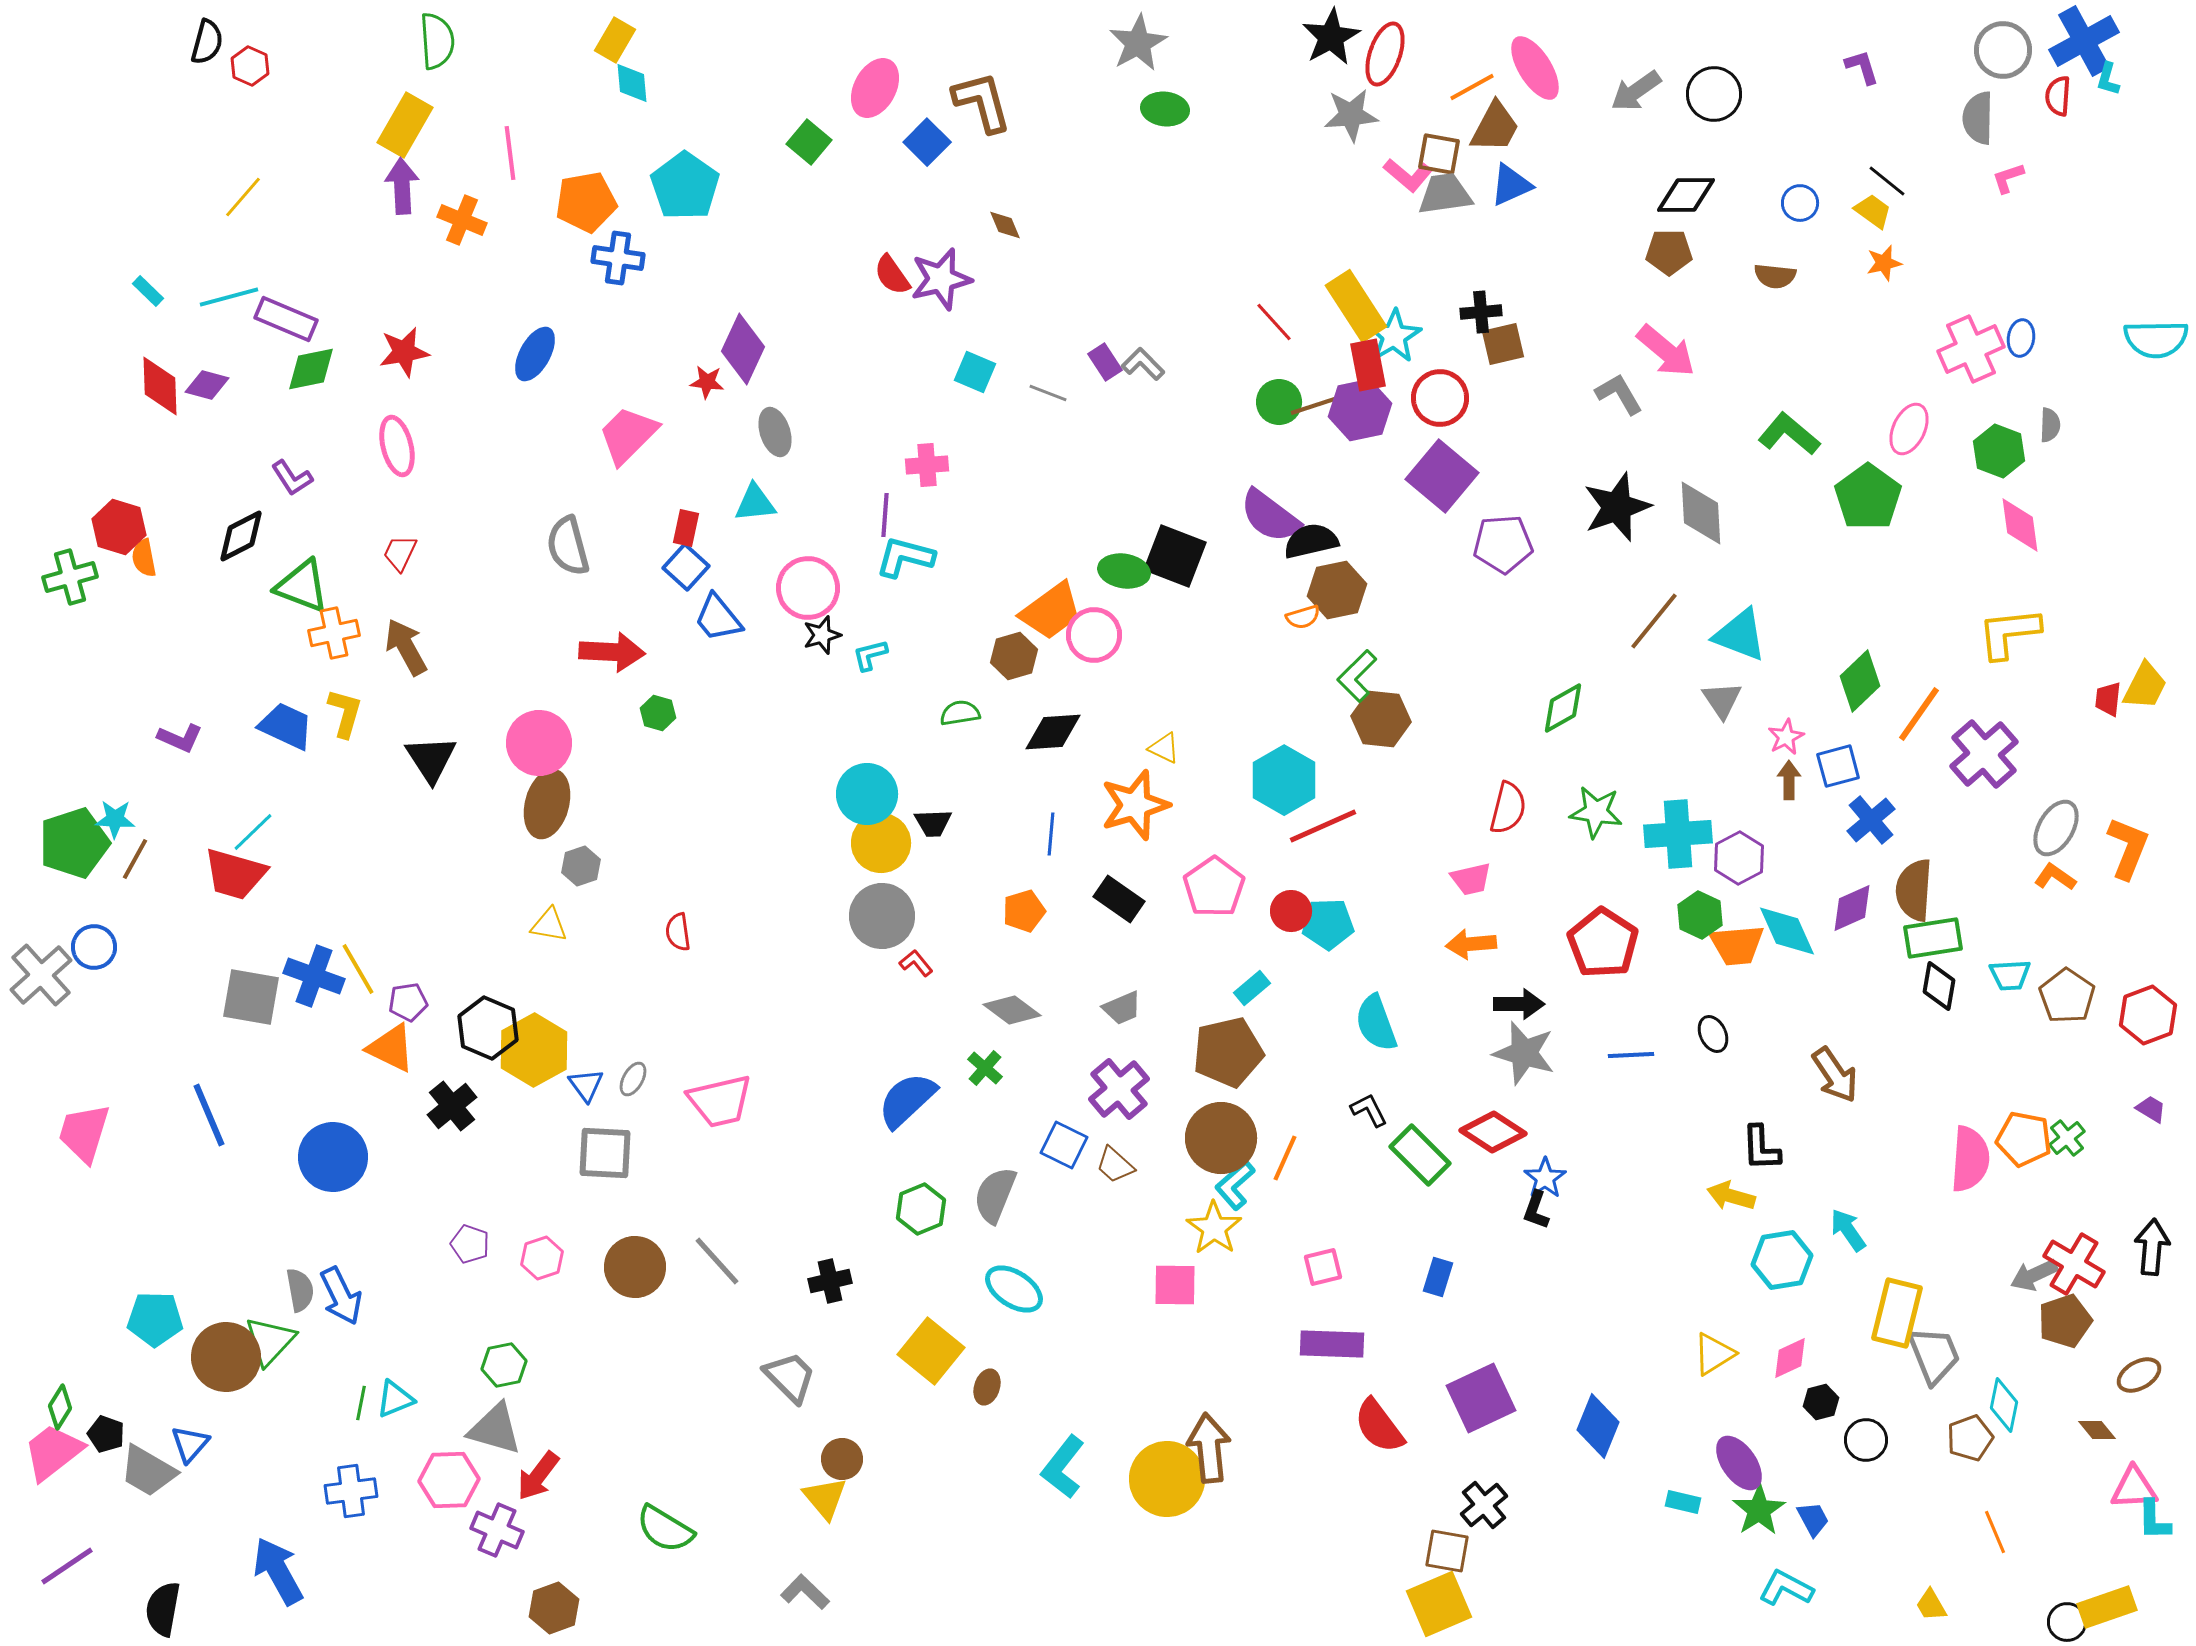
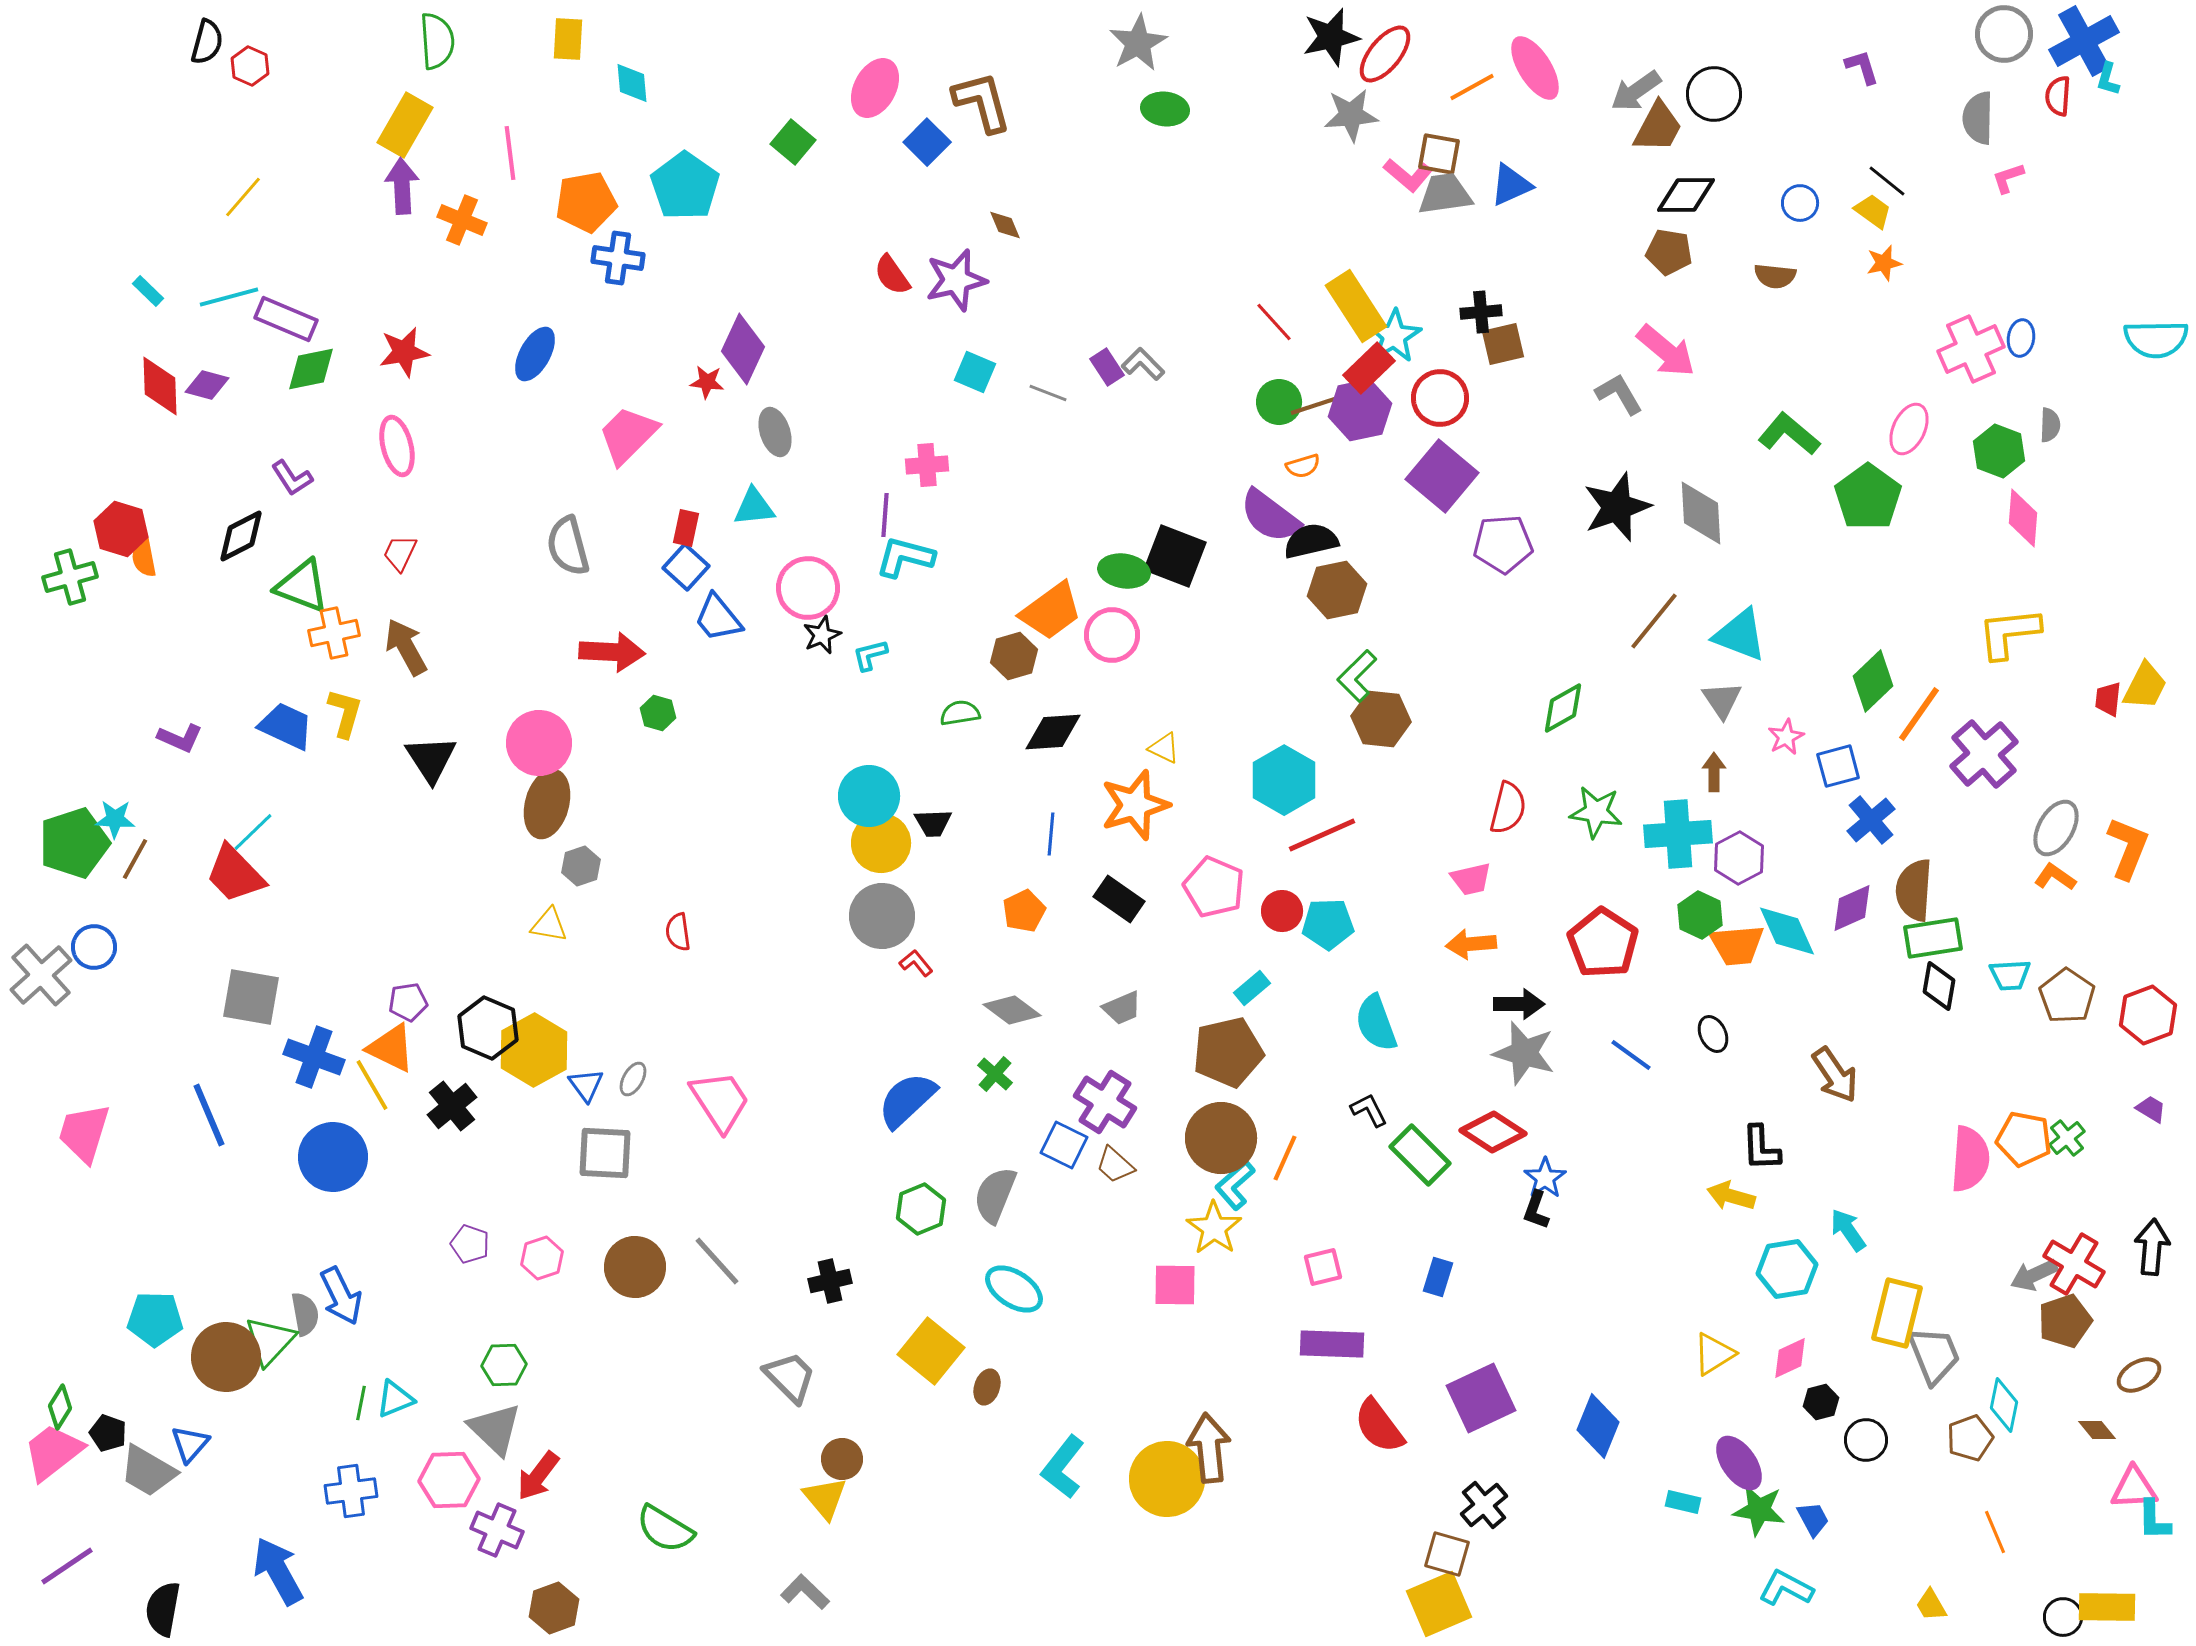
black star at (1331, 37): rotated 16 degrees clockwise
yellow rectangle at (615, 40): moved 47 px left, 1 px up; rotated 27 degrees counterclockwise
gray circle at (2003, 50): moved 1 px right, 16 px up
red ellipse at (1385, 54): rotated 20 degrees clockwise
brown trapezoid at (1495, 127): moved 163 px right
green square at (809, 142): moved 16 px left
brown pentagon at (1669, 252): rotated 9 degrees clockwise
purple star at (941, 279): moved 15 px right, 1 px down
purple rectangle at (1105, 362): moved 2 px right, 5 px down
red rectangle at (1368, 365): moved 1 px right, 3 px down; rotated 57 degrees clockwise
cyan triangle at (755, 503): moved 1 px left, 4 px down
pink diamond at (2020, 525): moved 3 px right, 7 px up; rotated 12 degrees clockwise
red hexagon at (119, 527): moved 2 px right, 2 px down
orange semicircle at (1303, 617): moved 151 px up
black star at (822, 635): rotated 6 degrees counterclockwise
pink circle at (1094, 635): moved 18 px right
green diamond at (1860, 681): moved 13 px right
brown arrow at (1789, 780): moved 75 px left, 8 px up
cyan circle at (867, 794): moved 2 px right, 2 px down
red line at (1323, 826): moved 1 px left, 9 px down
red trapezoid at (235, 874): rotated 30 degrees clockwise
pink pentagon at (1214, 887): rotated 14 degrees counterclockwise
orange pentagon at (1024, 911): rotated 9 degrees counterclockwise
red circle at (1291, 911): moved 9 px left
yellow line at (358, 969): moved 14 px right, 116 px down
blue cross at (314, 976): moved 81 px down
blue line at (1631, 1055): rotated 39 degrees clockwise
green cross at (985, 1068): moved 10 px right, 6 px down
purple cross at (1119, 1089): moved 14 px left, 13 px down; rotated 18 degrees counterclockwise
pink trapezoid at (720, 1101): rotated 110 degrees counterclockwise
cyan hexagon at (1782, 1260): moved 5 px right, 9 px down
gray semicircle at (300, 1290): moved 5 px right, 24 px down
green hexagon at (504, 1365): rotated 9 degrees clockwise
gray triangle at (495, 1429): rotated 28 degrees clockwise
black pentagon at (106, 1434): moved 2 px right, 1 px up
green star at (1759, 1510): rotated 30 degrees counterclockwise
brown square at (1447, 1551): moved 3 px down; rotated 6 degrees clockwise
yellow rectangle at (2107, 1607): rotated 20 degrees clockwise
black circle at (2067, 1622): moved 4 px left, 5 px up
